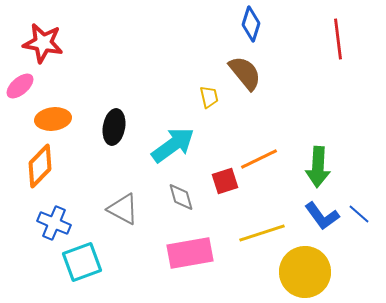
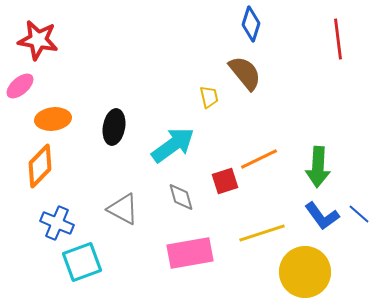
red star: moved 5 px left, 3 px up
blue cross: moved 3 px right
